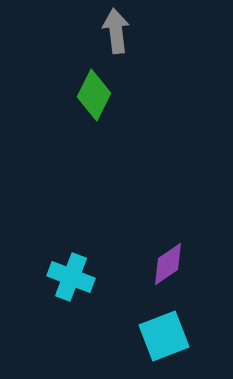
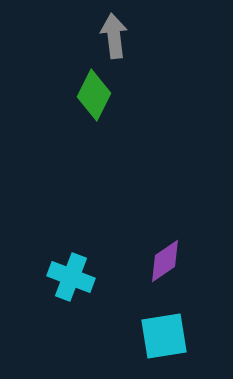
gray arrow: moved 2 px left, 5 px down
purple diamond: moved 3 px left, 3 px up
cyan square: rotated 12 degrees clockwise
